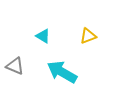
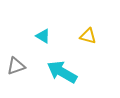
yellow triangle: rotated 36 degrees clockwise
gray triangle: moved 1 px right; rotated 42 degrees counterclockwise
